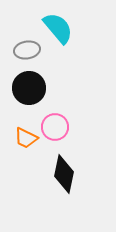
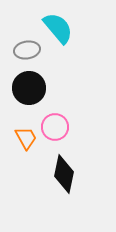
orange trapezoid: rotated 145 degrees counterclockwise
